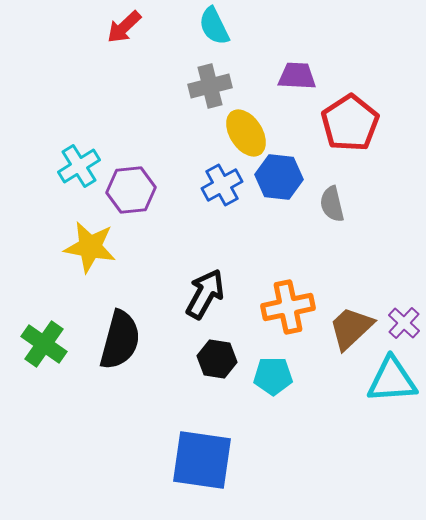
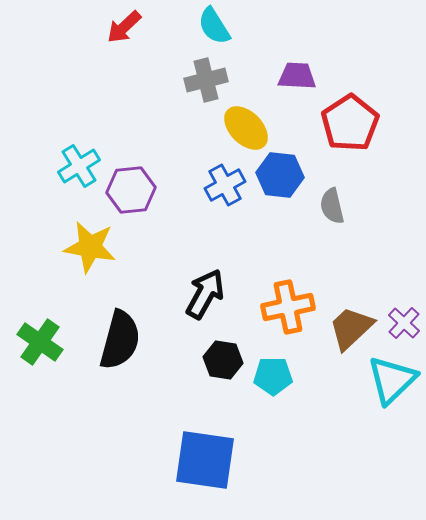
cyan semicircle: rotated 6 degrees counterclockwise
gray cross: moved 4 px left, 6 px up
yellow ellipse: moved 5 px up; rotated 12 degrees counterclockwise
blue hexagon: moved 1 px right, 2 px up
blue cross: moved 3 px right
gray semicircle: moved 2 px down
green cross: moved 4 px left, 2 px up
black hexagon: moved 6 px right, 1 px down
cyan triangle: rotated 40 degrees counterclockwise
blue square: moved 3 px right
